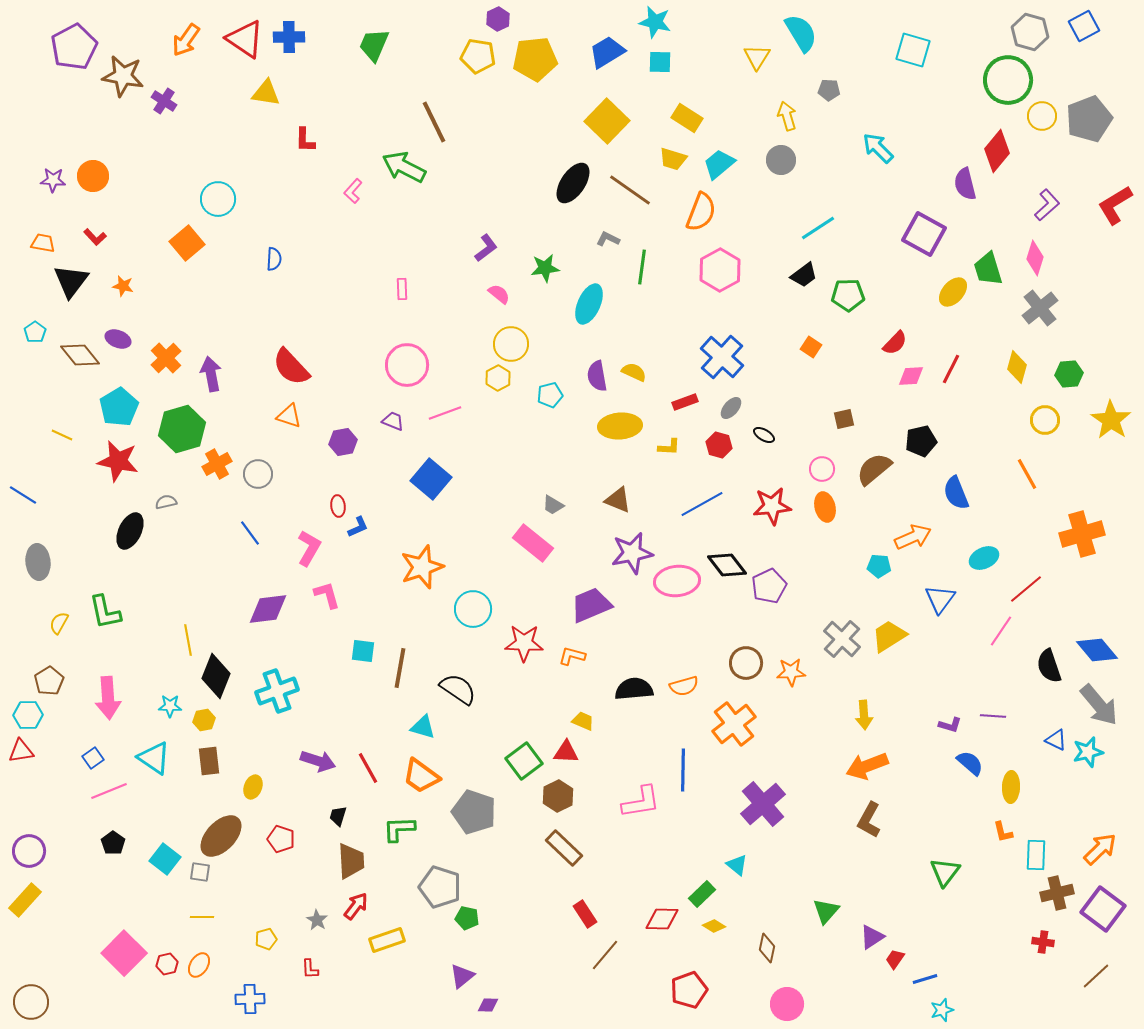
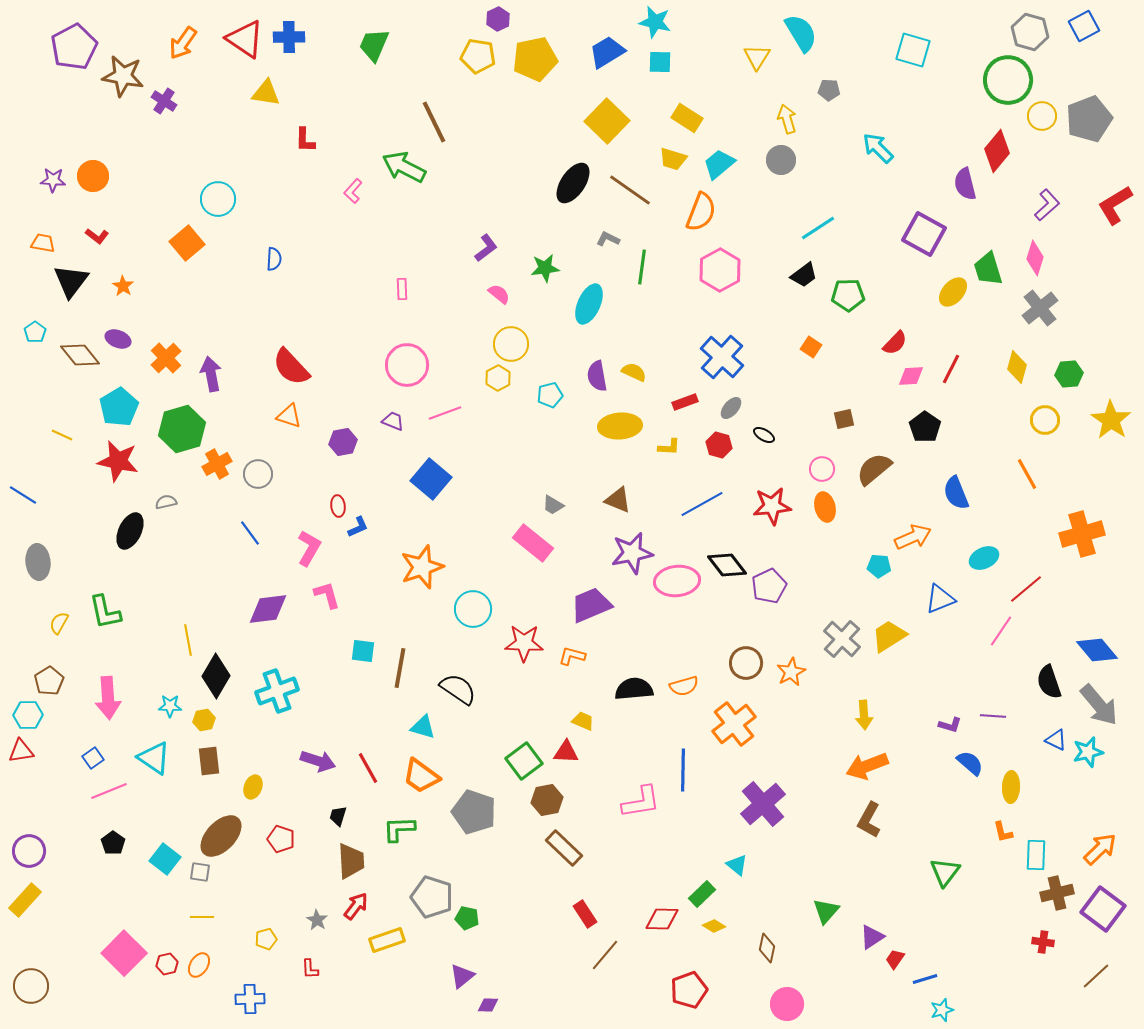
orange arrow at (186, 40): moved 3 px left, 3 px down
yellow pentagon at (535, 59): rotated 6 degrees counterclockwise
yellow arrow at (787, 116): moved 3 px down
red L-shape at (95, 237): moved 2 px right, 1 px up; rotated 10 degrees counterclockwise
orange star at (123, 286): rotated 20 degrees clockwise
black pentagon at (921, 441): moved 4 px right, 14 px up; rotated 24 degrees counterclockwise
blue triangle at (940, 599): rotated 32 degrees clockwise
black semicircle at (1049, 666): moved 16 px down
orange star at (791, 672): rotated 24 degrees counterclockwise
black diamond at (216, 676): rotated 9 degrees clockwise
brown hexagon at (558, 796): moved 11 px left, 4 px down; rotated 16 degrees clockwise
gray pentagon at (440, 887): moved 8 px left, 10 px down
brown circle at (31, 1002): moved 16 px up
